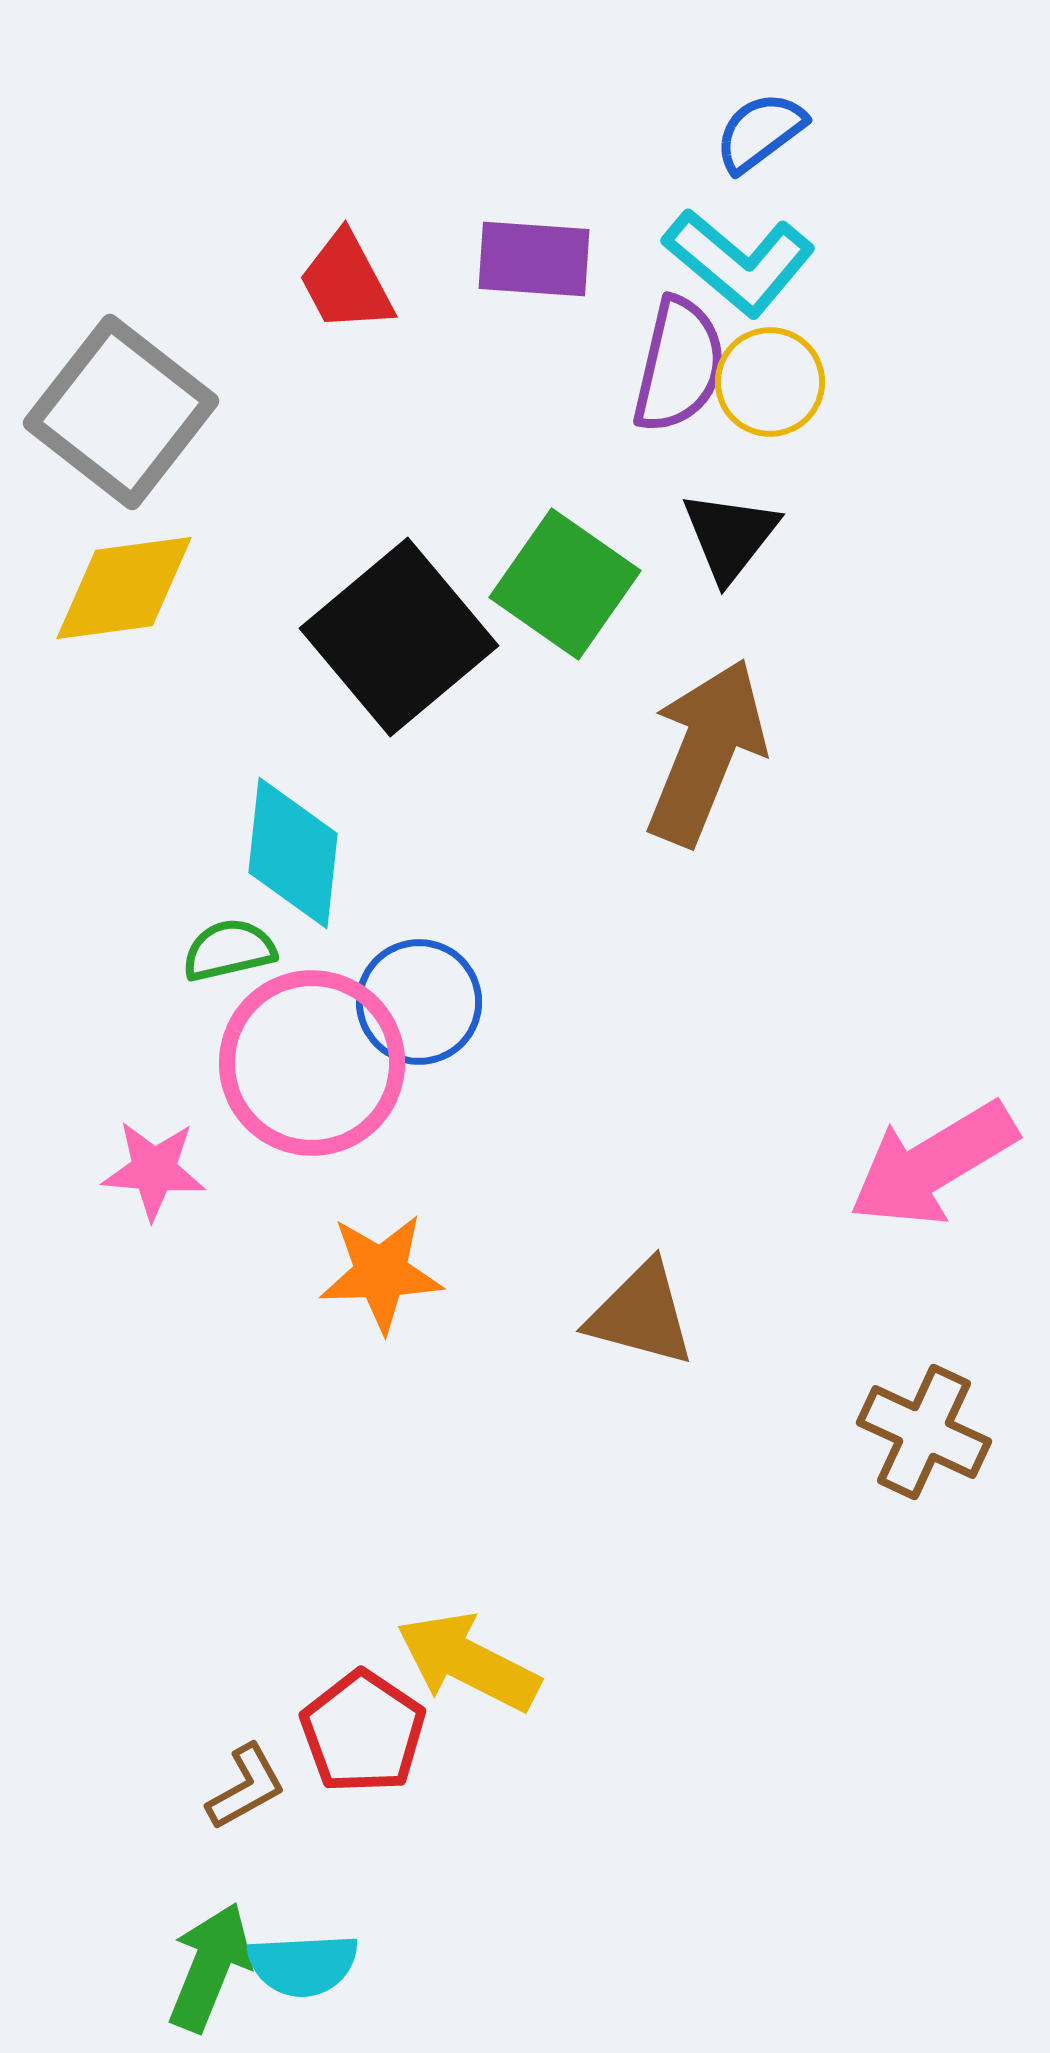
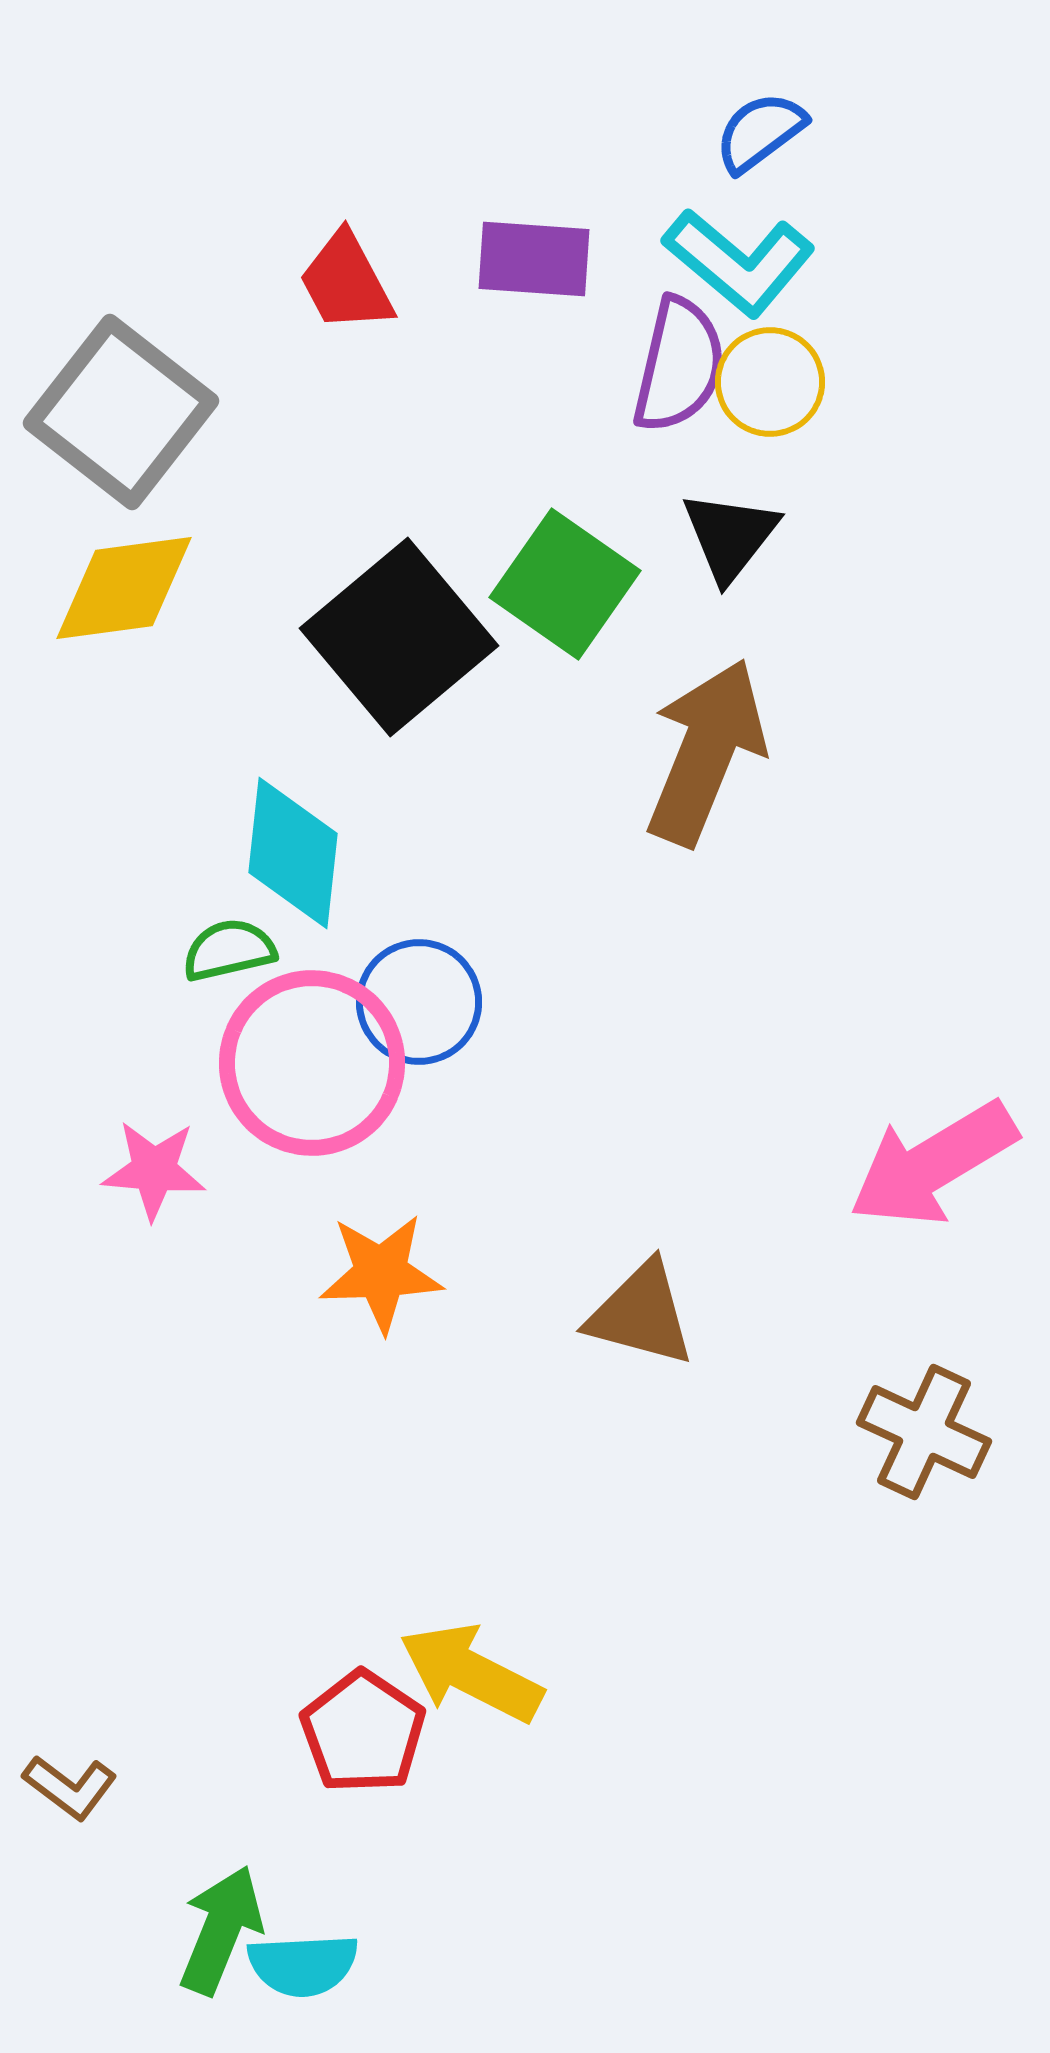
yellow arrow: moved 3 px right, 11 px down
brown L-shape: moved 176 px left; rotated 66 degrees clockwise
green arrow: moved 11 px right, 37 px up
